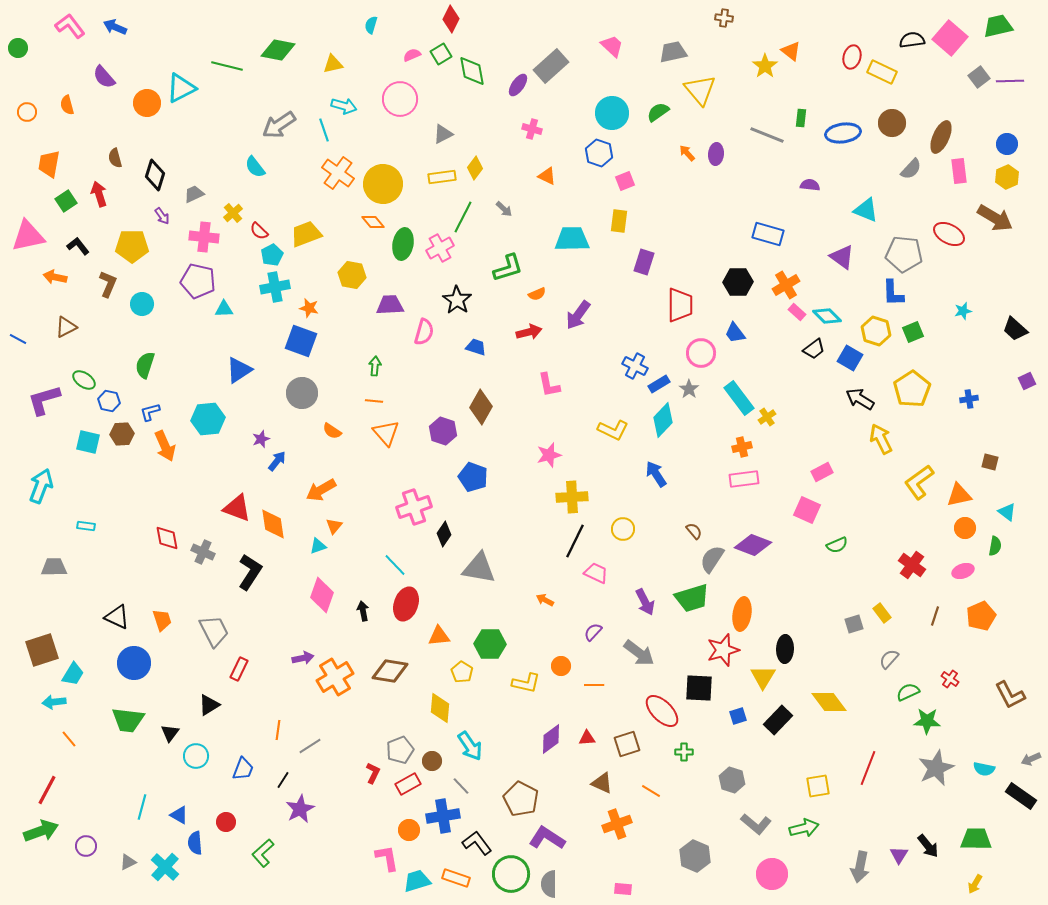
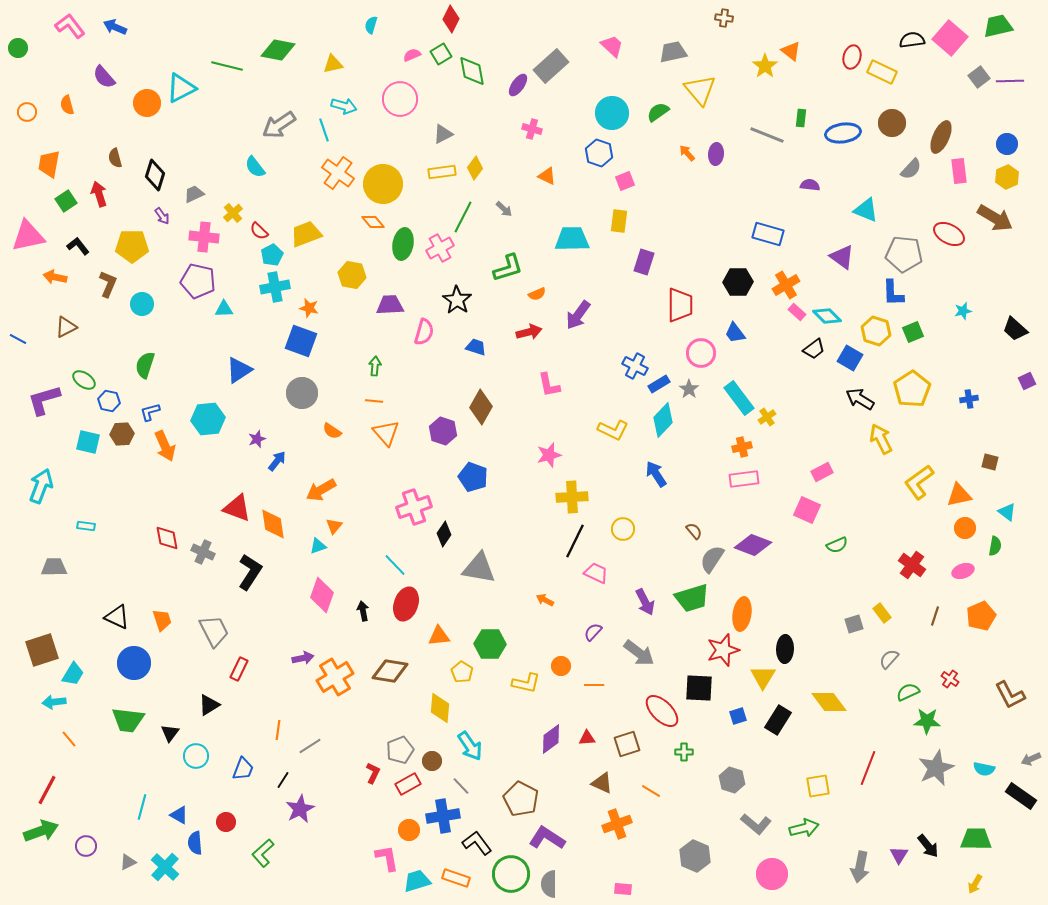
yellow rectangle at (442, 177): moved 5 px up
purple star at (261, 439): moved 4 px left
black rectangle at (778, 720): rotated 12 degrees counterclockwise
